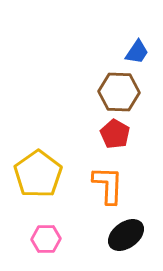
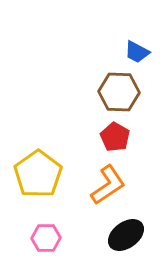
blue trapezoid: rotated 84 degrees clockwise
red pentagon: moved 3 px down
orange L-shape: rotated 54 degrees clockwise
pink hexagon: moved 1 px up
